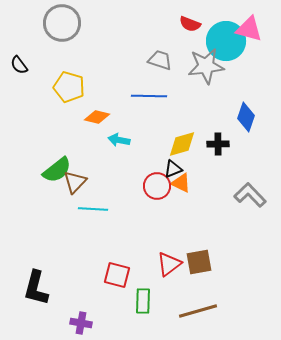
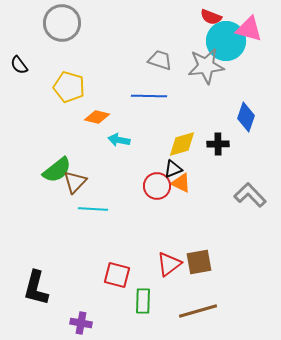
red semicircle: moved 21 px right, 7 px up
